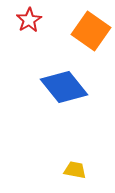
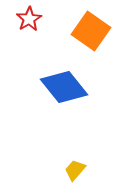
red star: moved 1 px up
yellow trapezoid: rotated 60 degrees counterclockwise
